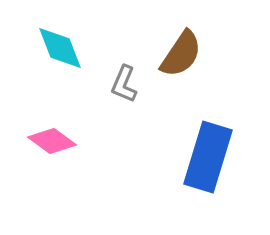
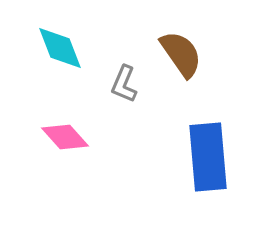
brown semicircle: rotated 69 degrees counterclockwise
pink diamond: moved 13 px right, 4 px up; rotated 12 degrees clockwise
blue rectangle: rotated 22 degrees counterclockwise
